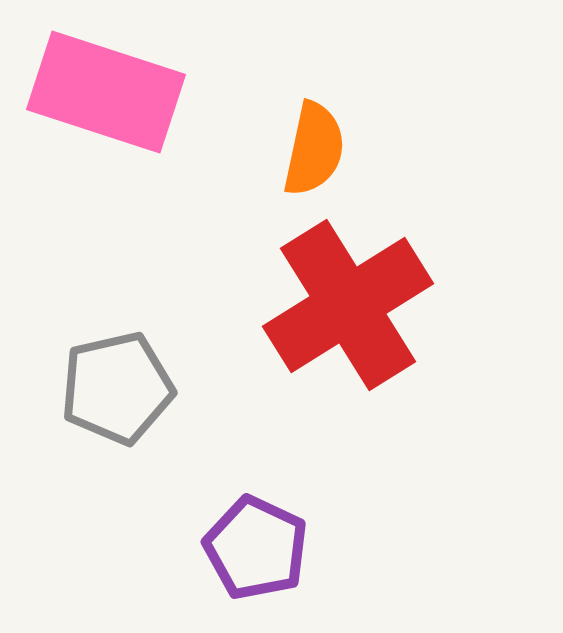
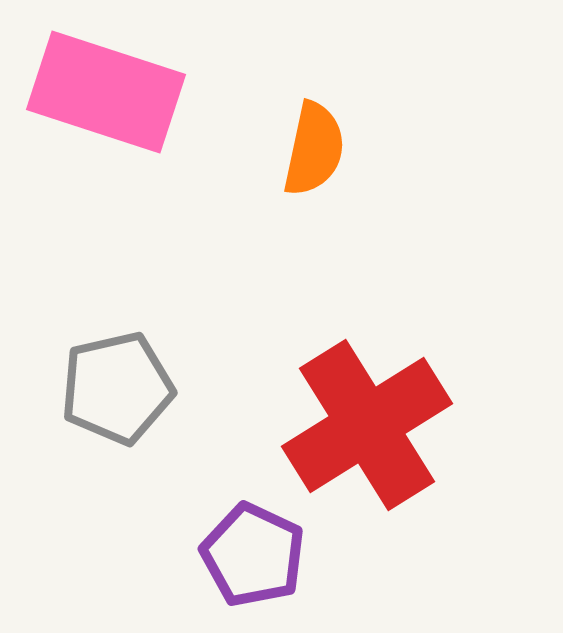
red cross: moved 19 px right, 120 px down
purple pentagon: moved 3 px left, 7 px down
